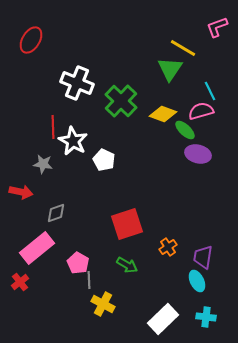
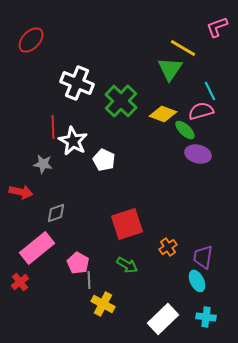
red ellipse: rotated 12 degrees clockwise
